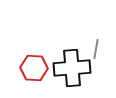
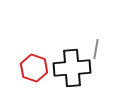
red hexagon: rotated 16 degrees clockwise
